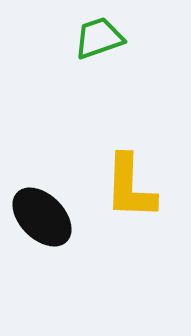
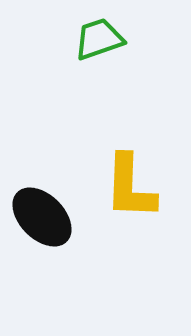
green trapezoid: moved 1 px down
